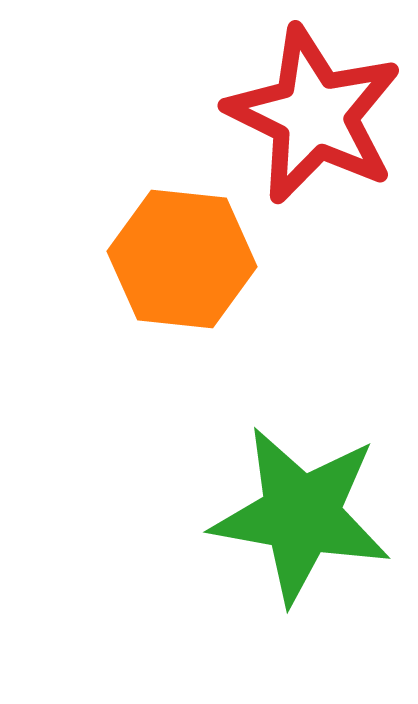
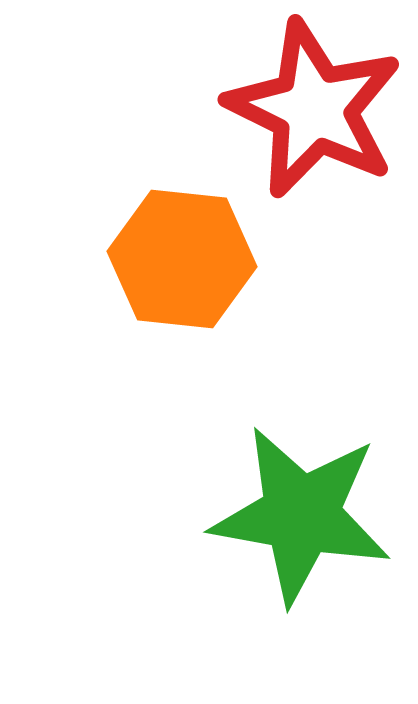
red star: moved 6 px up
